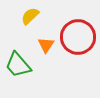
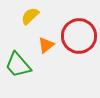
red circle: moved 1 px right, 1 px up
orange triangle: rotated 18 degrees clockwise
